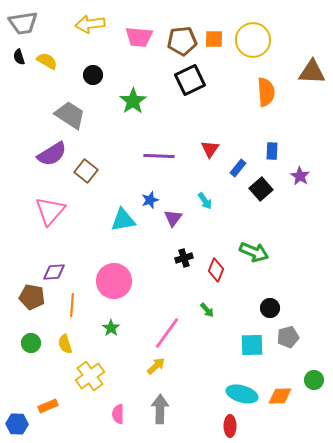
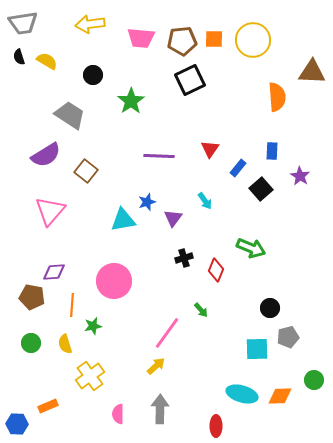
pink trapezoid at (139, 37): moved 2 px right, 1 px down
orange semicircle at (266, 92): moved 11 px right, 5 px down
green star at (133, 101): moved 2 px left
purple semicircle at (52, 154): moved 6 px left, 1 px down
blue star at (150, 200): moved 3 px left, 2 px down
green arrow at (254, 252): moved 3 px left, 4 px up
green arrow at (207, 310): moved 6 px left
green star at (111, 328): moved 18 px left, 2 px up; rotated 24 degrees clockwise
cyan square at (252, 345): moved 5 px right, 4 px down
red ellipse at (230, 426): moved 14 px left
